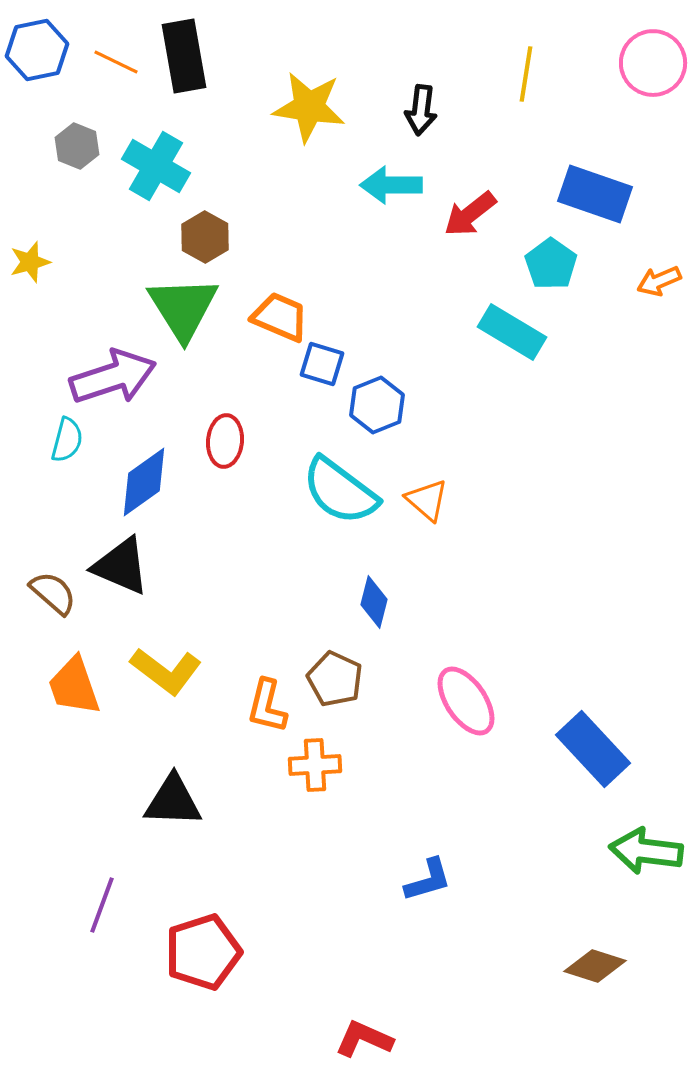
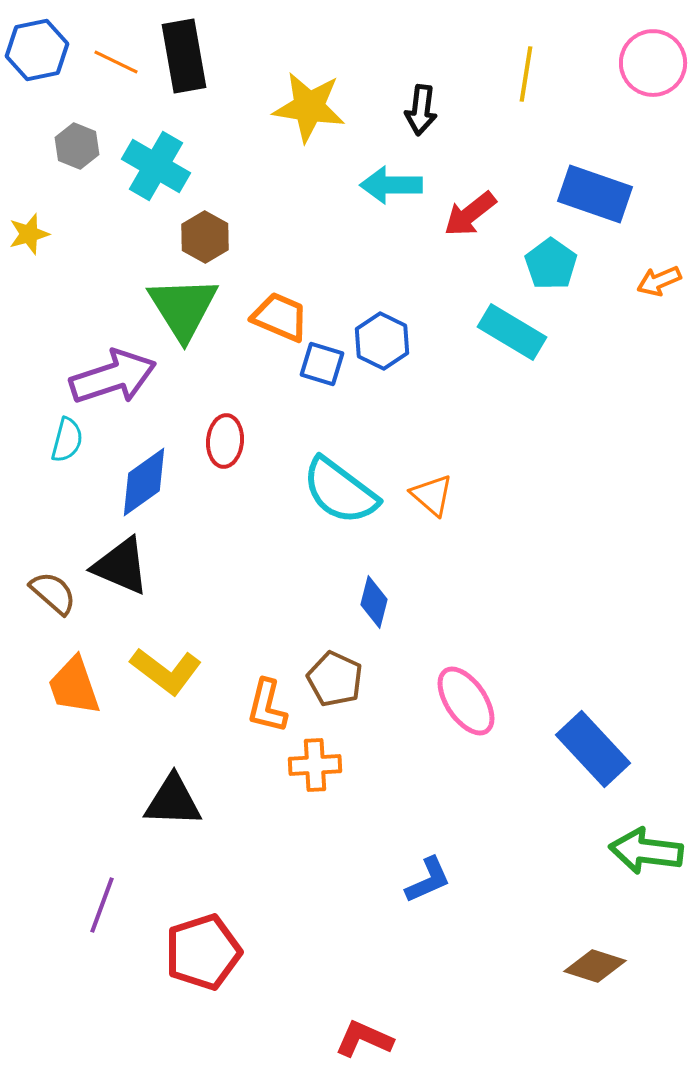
yellow star at (30, 262): moved 1 px left, 28 px up
blue hexagon at (377, 405): moved 5 px right, 64 px up; rotated 12 degrees counterclockwise
orange triangle at (427, 500): moved 5 px right, 5 px up
blue L-shape at (428, 880): rotated 8 degrees counterclockwise
